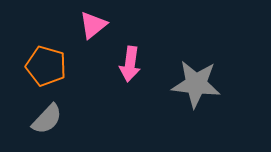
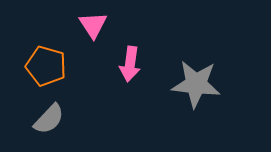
pink triangle: rotated 24 degrees counterclockwise
gray semicircle: moved 2 px right
